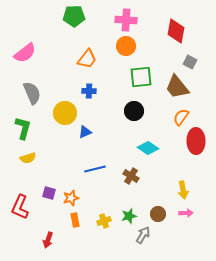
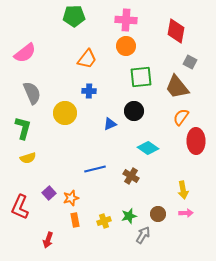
blue triangle: moved 25 px right, 8 px up
purple square: rotated 32 degrees clockwise
